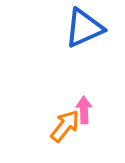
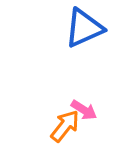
pink arrow: rotated 124 degrees clockwise
